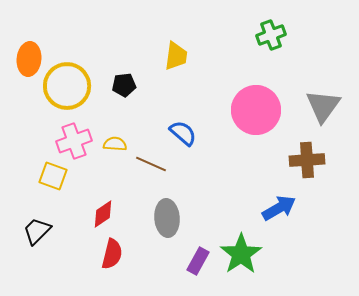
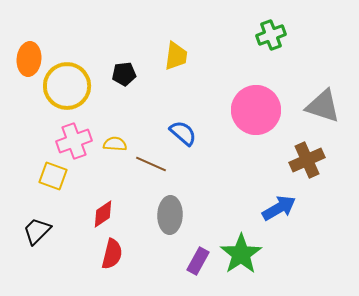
black pentagon: moved 11 px up
gray triangle: rotated 48 degrees counterclockwise
brown cross: rotated 20 degrees counterclockwise
gray ellipse: moved 3 px right, 3 px up; rotated 6 degrees clockwise
